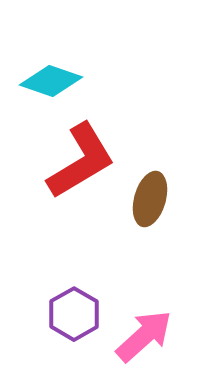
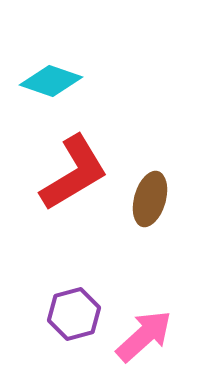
red L-shape: moved 7 px left, 12 px down
purple hexagon: rotated 15 degrees clockwise
